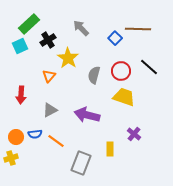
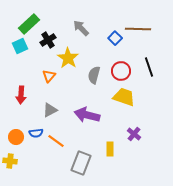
black line: rotated 30 degrees clockwise
blue semicircle: moved 1 px right, 1 px up
yellow cross: moved 1 px left, 3 px down; rotated 24 degrees clockwise
